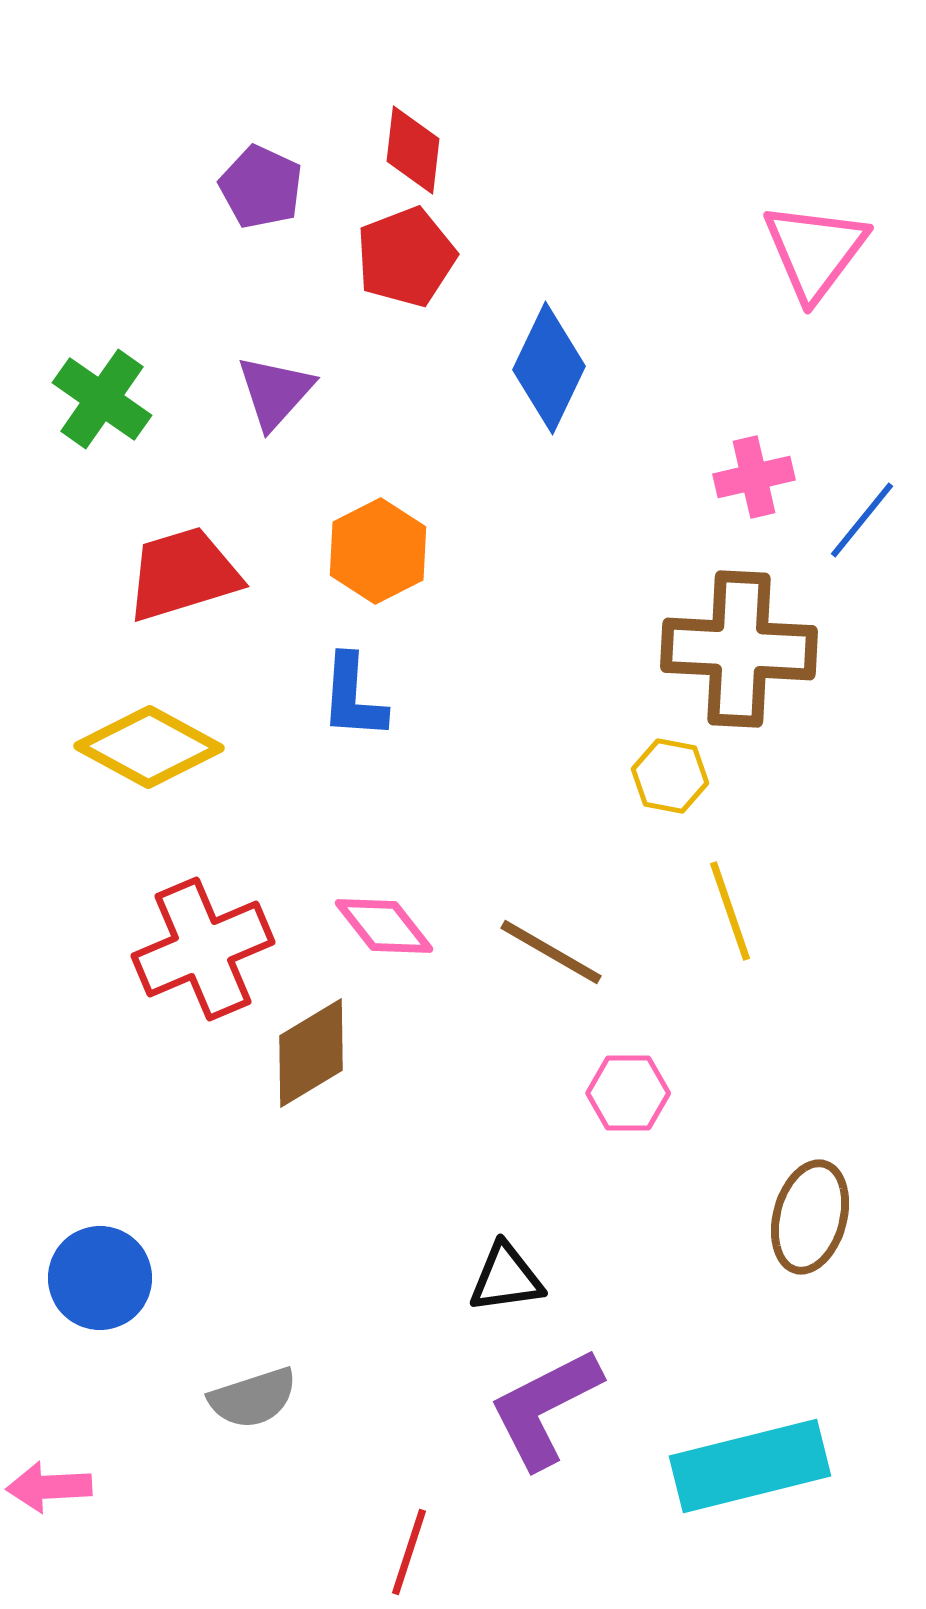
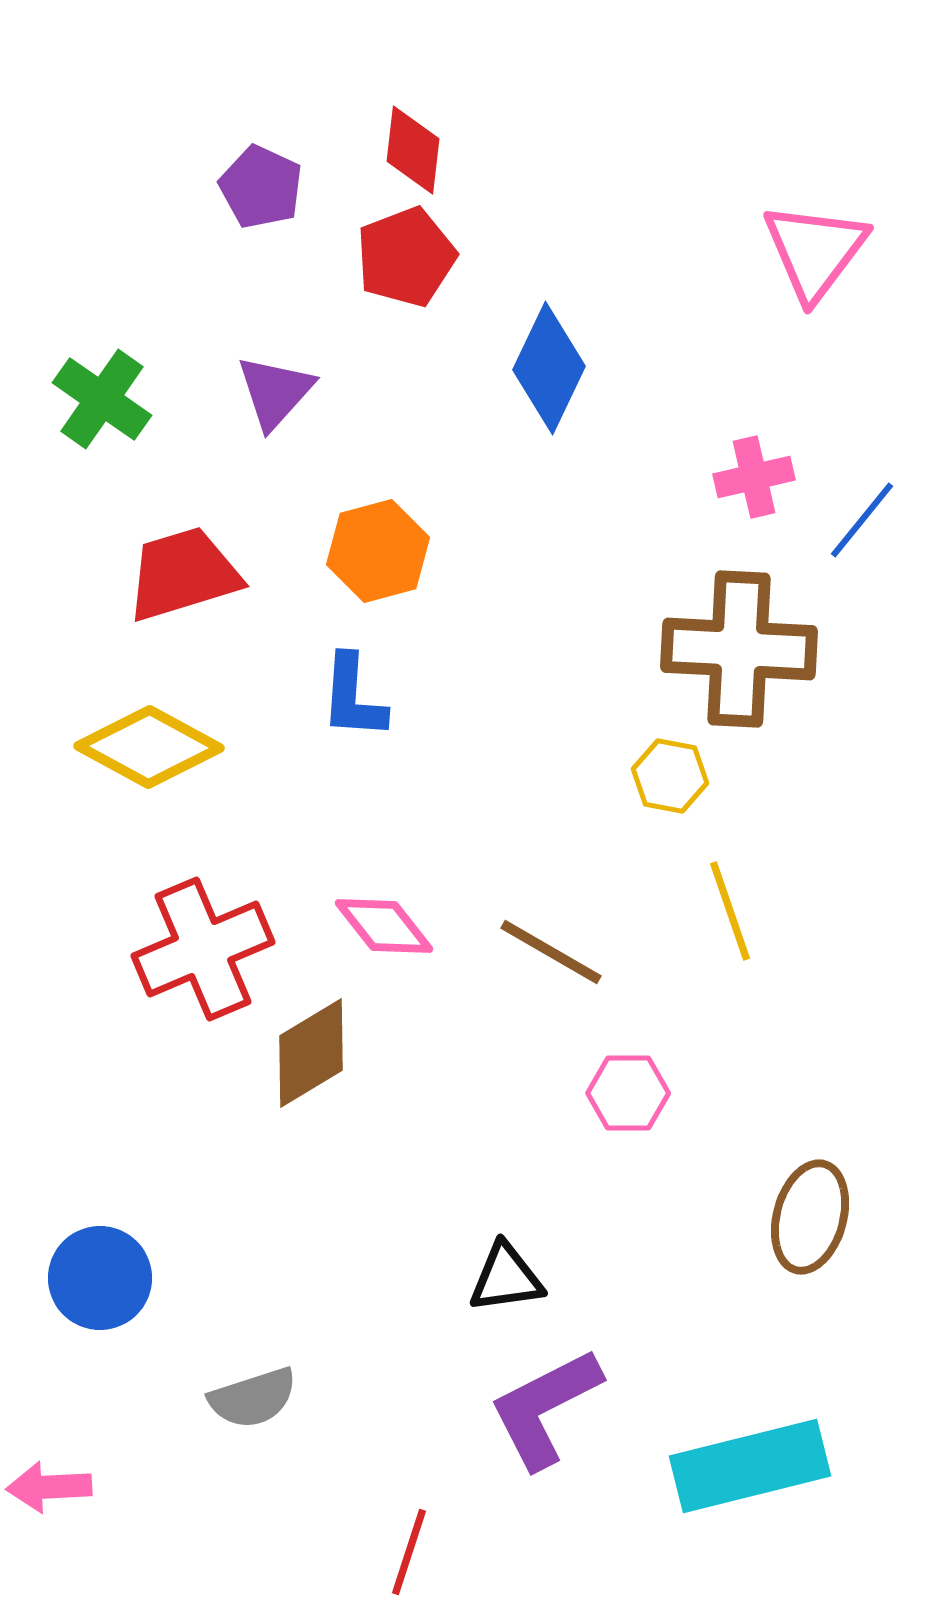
orange hexagon: rotated 12 degrees clockwise
